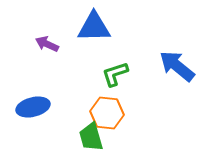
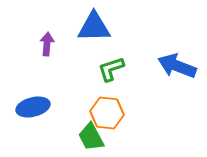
purple arrow: rotated 70 degrees clockwise
blue arrow: rotated 18 degrees counterclockwise
green L-shape: moved 4 px left, 5 px up
green trapezoid: rotated 12 degrees counterclockwise
